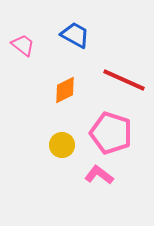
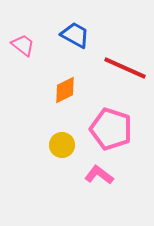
red line: moved 1 px right, 12 px up
pink pentagon: moved 4 px up
